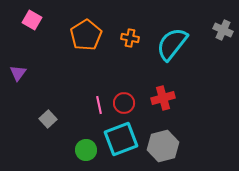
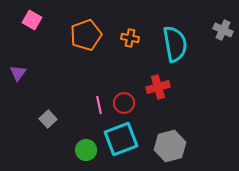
orange pentagon: rotated 12 degrees clockwise
cyan semicircle: moved 3 px right; rotated 132 degrees clockwise
red cross: moved 5 px left, 11 px up
gray hexagon: moved 7 px right
